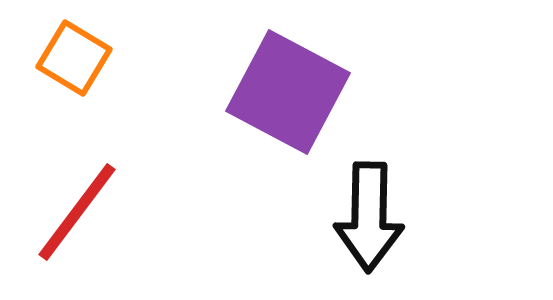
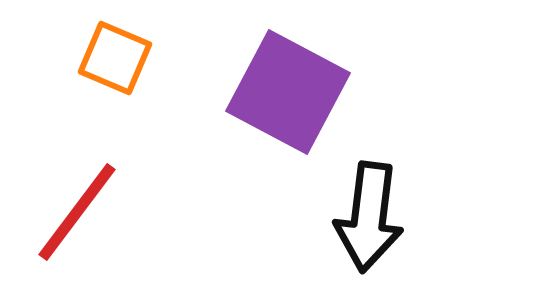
orange square: moved 41 px right; rotated 8 degrees counterclockwise
black arrow: rotated 6 degrees clockwise
